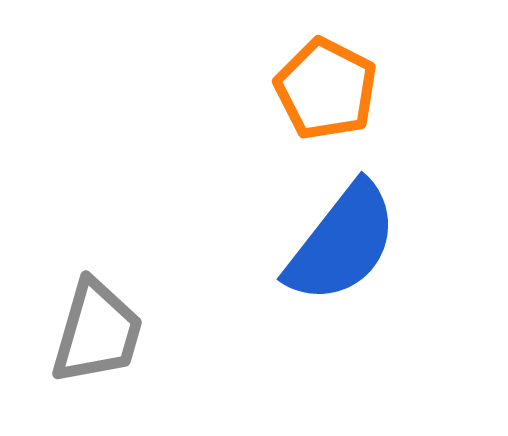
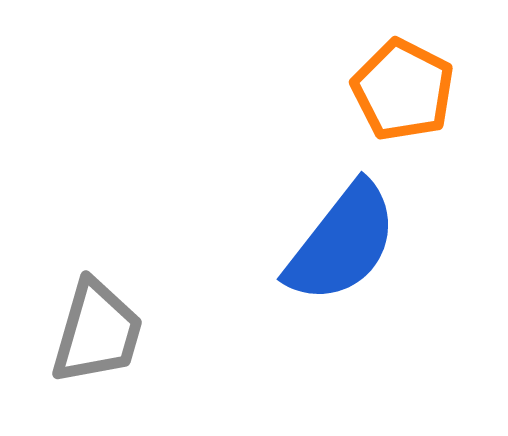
orange pentagon: moved 77 px right, 1 px down
